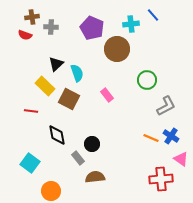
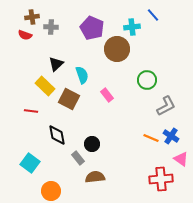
cyan cross: moved 1 px right, 3 px down
cyan semicircle: moved 5 px right, 2 px down
